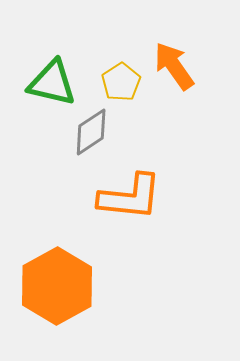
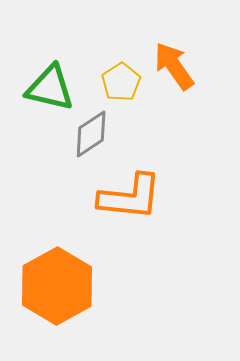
green triangle: moved 2 px left, 5 px down
gray diamond: moved 2 px down
